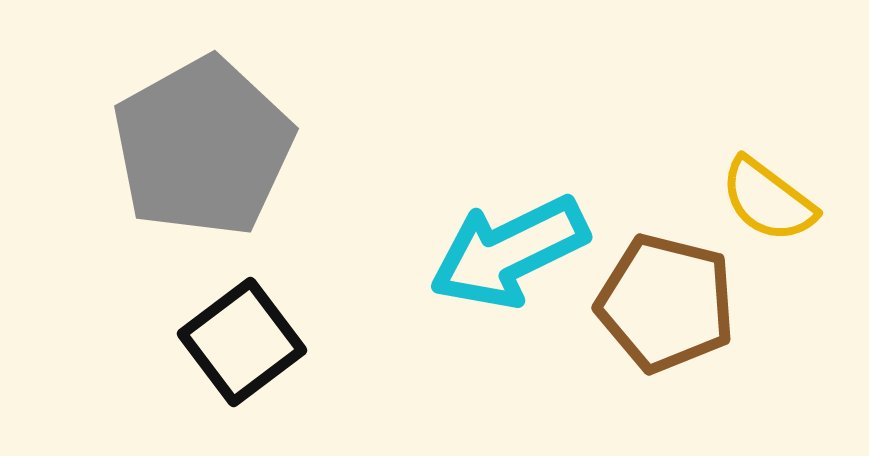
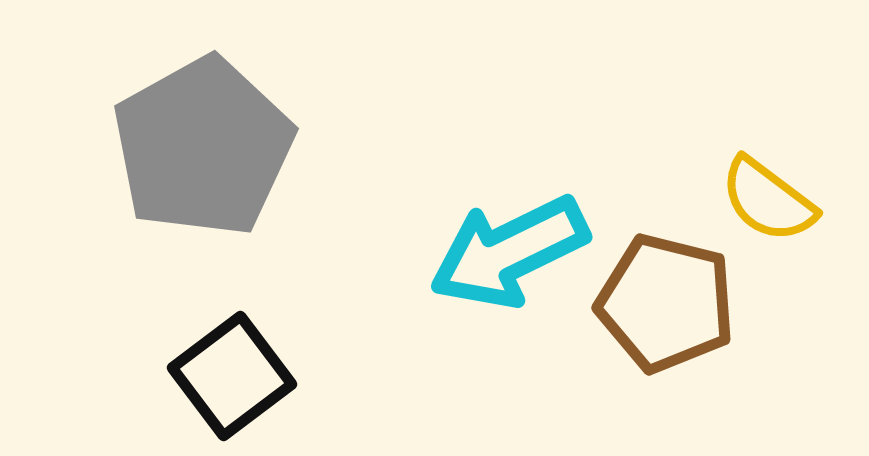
black square: moved 10 px left, 34 px down
